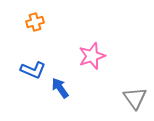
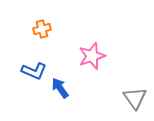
orange cross: moved 7 px right, 7 px down
blue L-shape: moved 1 px right, 1 px down
